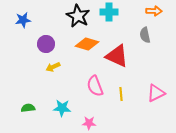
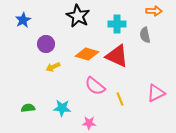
cyan cross: moved 8 px right, 12 px down
blue star: rotated 21 degrees counterclockwise
orange diamond: moved 10 px down
pink semicircle: rotated 30 degrees counterclockwise
yellow line: moved 1 px left, 5 px down; rotated 16 degrees counterclockwise
